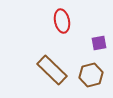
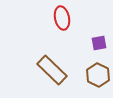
red ellipse: moved 3 px up
brown hexagon: moved 7 px right; rotated 20 degrees counterclockwise
